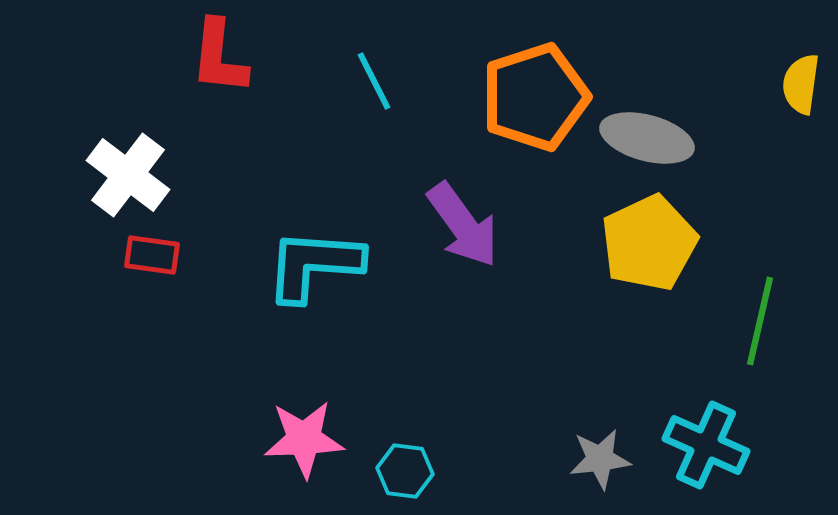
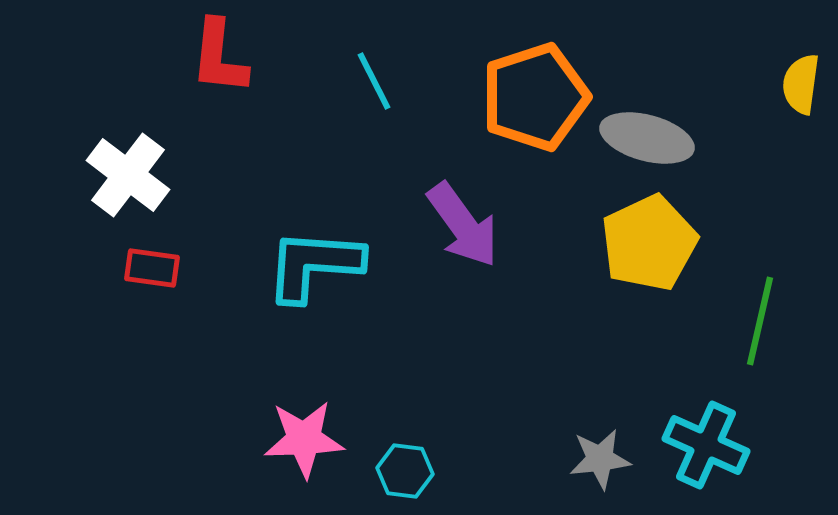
red rectangle: moved 13 px down
